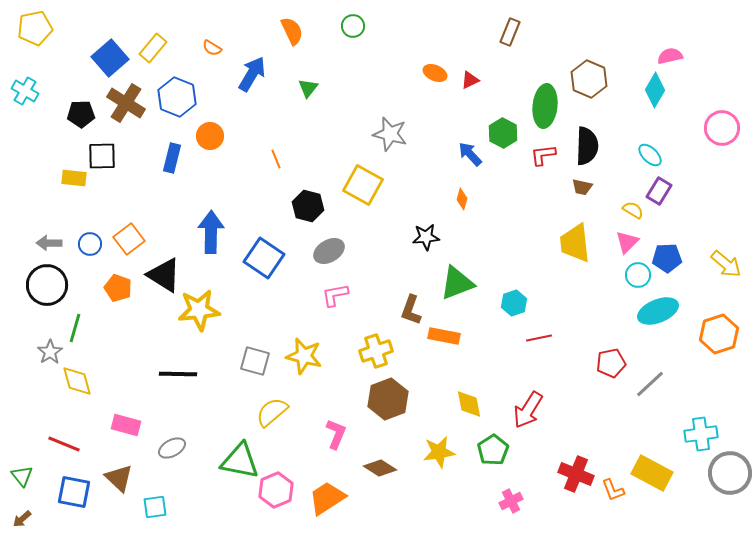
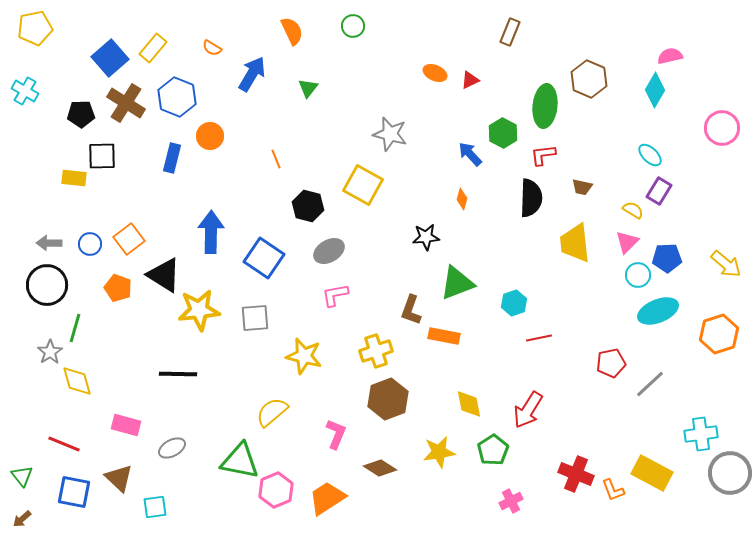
black semicircle at (587, 146): moved 56 px left, 52 px down
gray square at (255, 361): moved 43 px up; rotated 20 degrees counterclockwise
